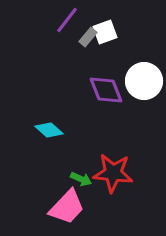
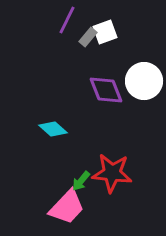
purple line: rotated 12 degrees counterclockwise
cyan diamond: moved 4 px right, 1 px up
red star: moved 1 px left
green arrow: moved 2 px down; rotated 105 degrees clockwise
